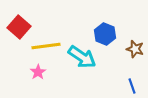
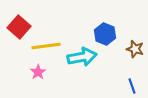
cyan arrow: rotated 44 degrees counterclockwise
